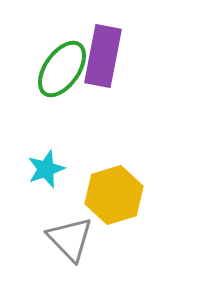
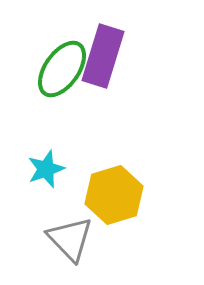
purple rectangle: rotated 6 degrees clockwise
